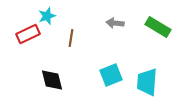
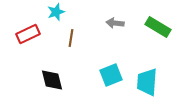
cyan star: moved 9 px right, 4 px up
